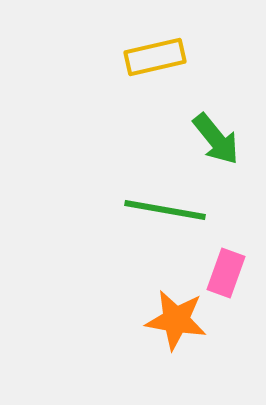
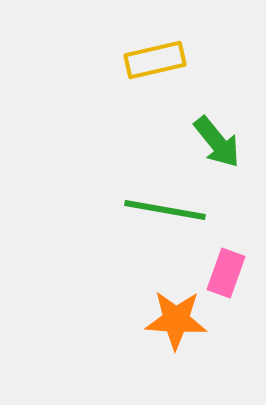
yellow rectangle: moved 3 px down
green arrow: moved 1 px right, 3 px down
orange star: rotated 6 degrees counterclockwise
